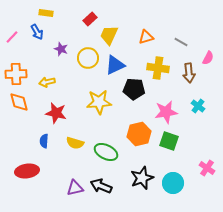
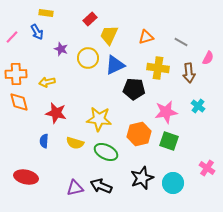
yellow star: moved 17 px down; rotated 10 degrees clockwise
red ellipse: moved 1 px left, 6 px down; rotated 20 degrees clockwise
